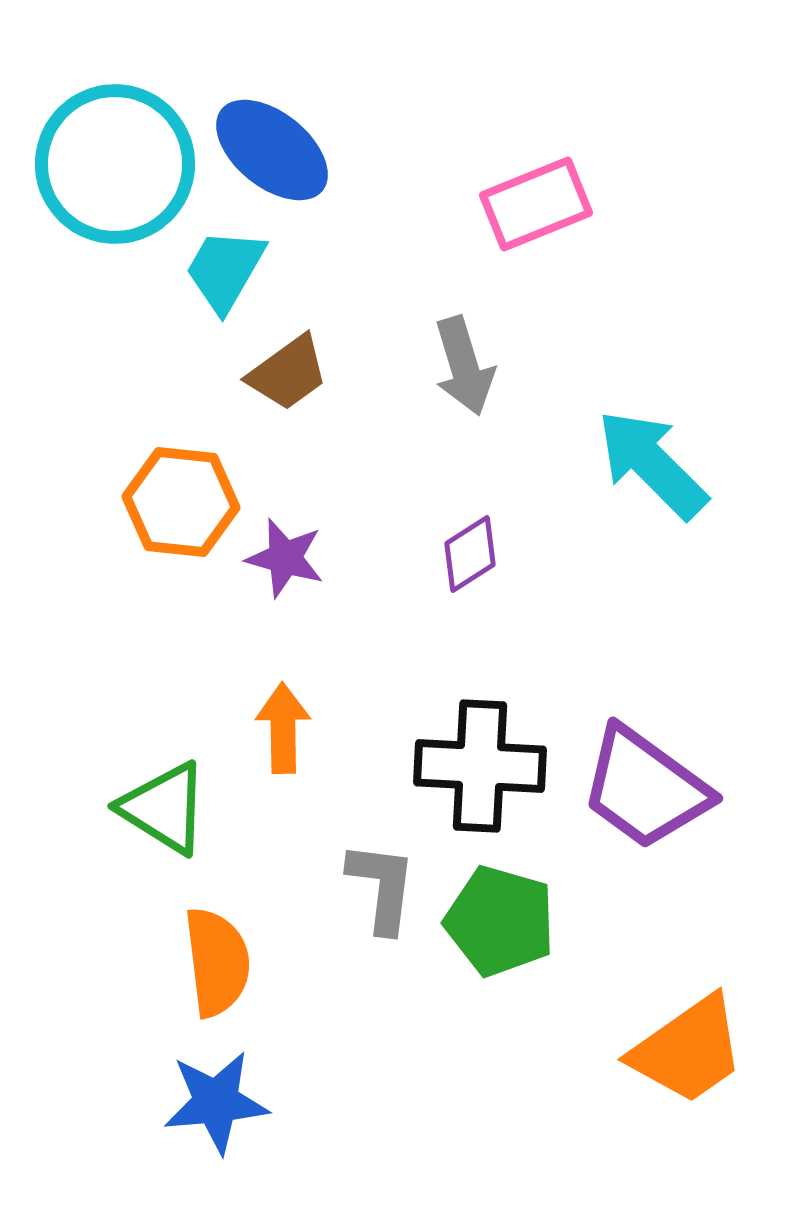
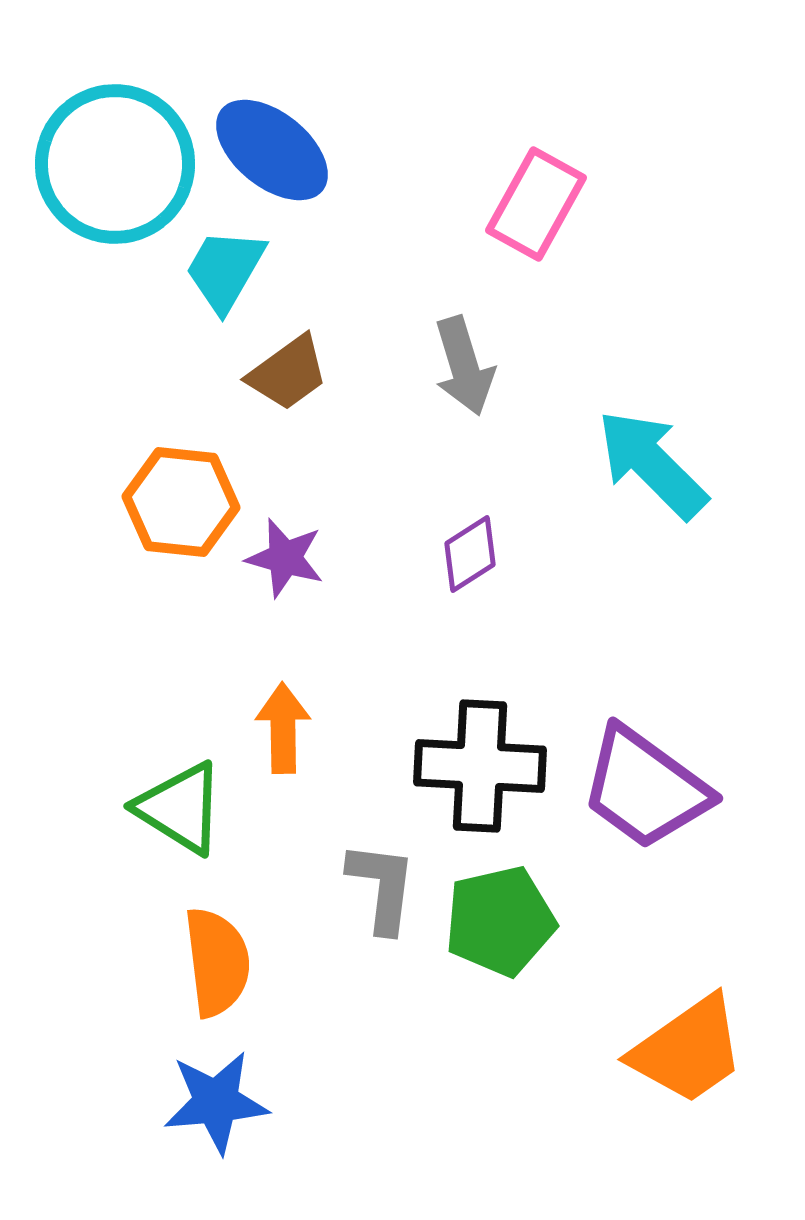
pink rectangle: rotated 39 degrees counterclockwise
green triangle: moved 16 px right
green pentagon: rotated 29 degrees counterclockwise
